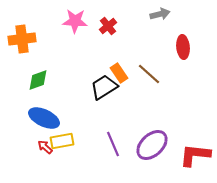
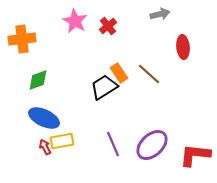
pink star: rotated 25 degrees clockwise
red arrow: rotated 21 degrees clockwise
